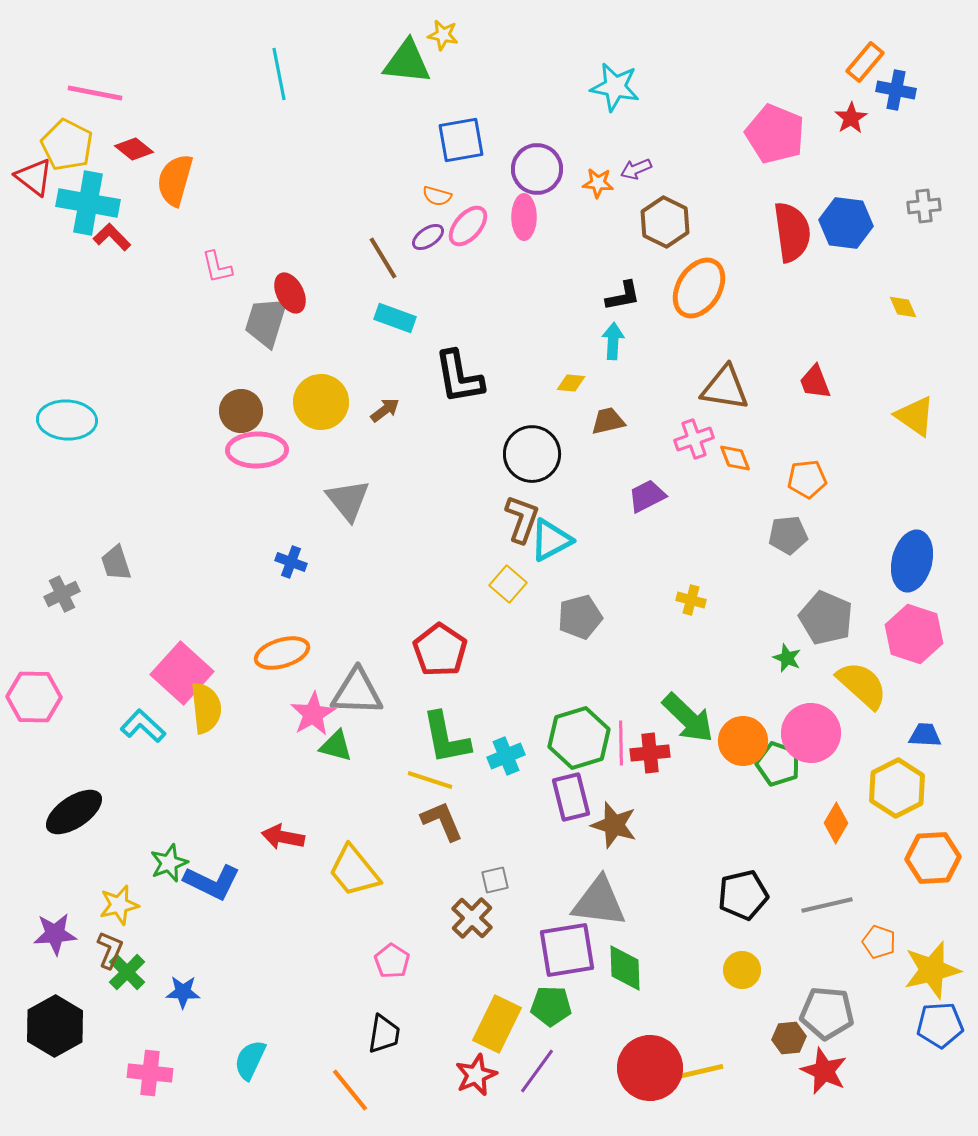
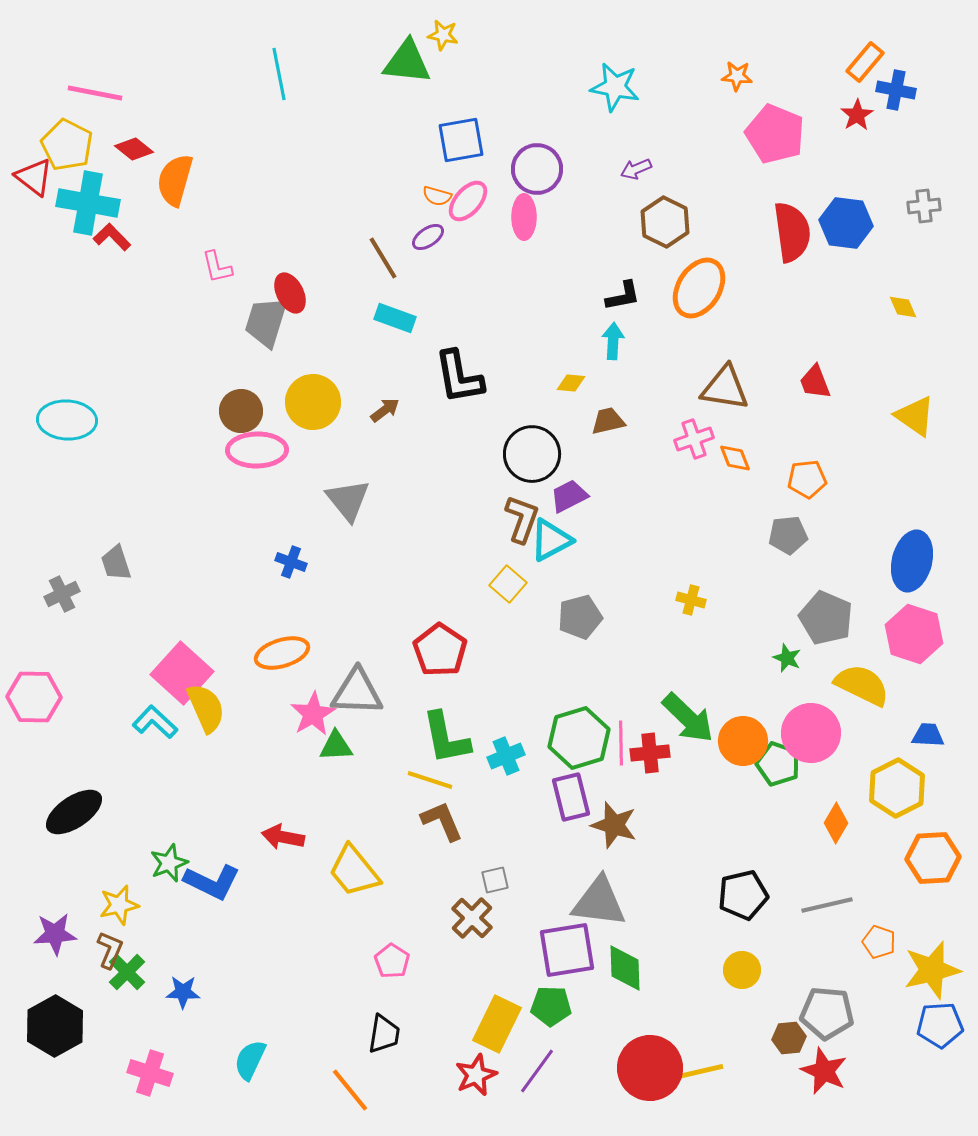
red star at (851, 118): moved 6 px right, 3 px up
orange star at (598, 183): moved 139 px right, 107 px up
pink ellipse at (468, 226): moved 25 px up
yellow circle at (321, 402): moved 8 px left
purple trapezoid at (647, 496): moved 78 px left
yellow semicircle at (862, 685): rotated 16 degrees counterclockwise
yellow semicircle at (206, 708): rotated 18 degrees counterclockwise
cyan L-shape at (143, 726): moved 12 px right, 4 px up
blue trapezoid at (925, 735): moved 3 px right
green triangle at (336, 746): rotated 18 degrees counterclockwise
pink cross at (150, 1073): rotated 12 degrees clockwise
